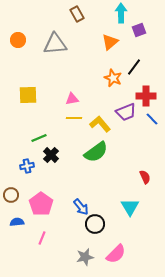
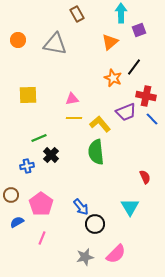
gray triangle: rotated 15 degrees clockwise
red cross: rotated 12 degrees clockwise
green semicircle: rotated 120 degrees clockwise
blue semicircle: rotated 24 degrees counterclockwise
